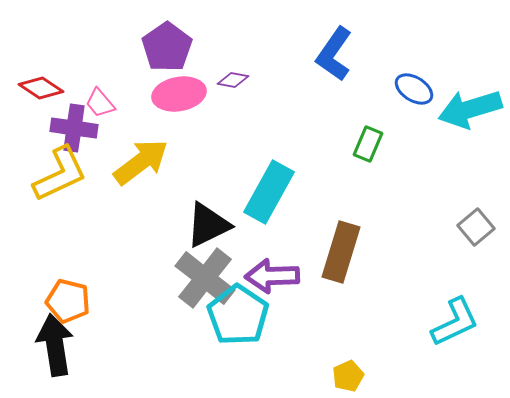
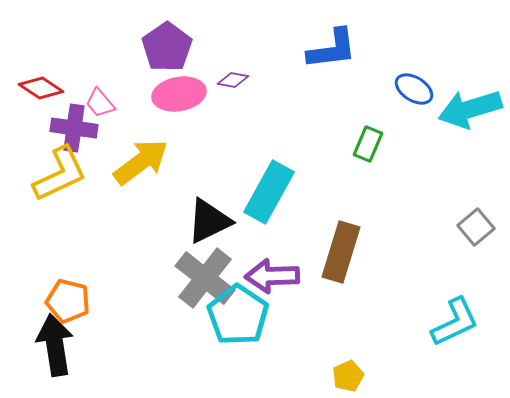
blue L-shape: moved 2 px left, 5 px up; rotated 132 degrees counterclockwise
black triangle: moved 1 px right, 4 px up
